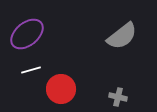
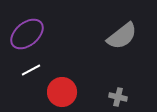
white line: rotated 12 degrees counterclockwise
red circle: moved 1 px right, 3 px down
